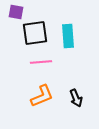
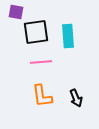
black square: moved 1 px right, 1 px up
orange L-shape: rotated 105 degrees clockwise
